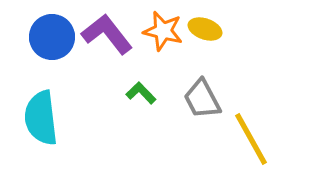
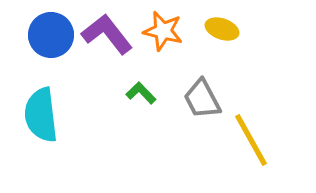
yellow ellipse: moved 17 px right
blue circle: moved 1 px left, 2 px up
cyan semicircle: moved 3 px up
yellow line: moved 1 px down
